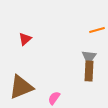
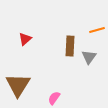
brown rectangle: moved 19 px left, 25 px up
brown triangle: moved 3 px left, 2 px up; rotated 36 degrees counterclockwise
